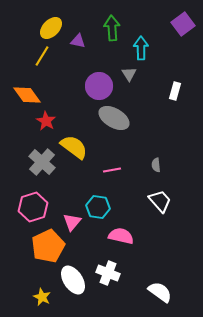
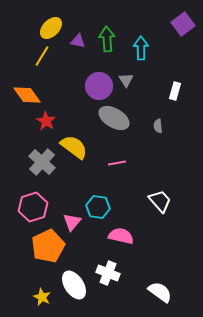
green arrow: moved 5 px left, 11 px down
gray triangle: moved 3 px left, 6 px down
gray semicircle: moved 2 px right, 39 px up
pink line: moved 5 px right, 7 px up
white ellipse: moved 1 px right, 5 px down
